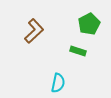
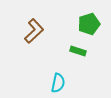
green pentagon: rotated 10 degrees clockwise
